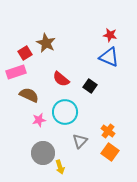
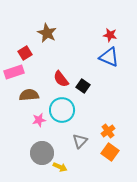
brown star: moved 1 px right, 10 px up
pink rectangle: moved 2 px left
red semicircle: rotated 12 degrees clockwise
black square: moved 7 px left
brown semicircle: rotated 30 degrees counterclockwise
cyan circle: moved 3 px left, 2 px up
orange cross: rotated 16 degrees clockwise
gray circle: moved 1 px left
yellow arrow: rotated 48 degrees counterclockwise
